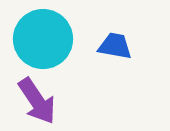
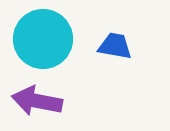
purple arrow: rotated 135 degrees clockwise
